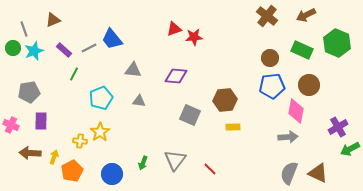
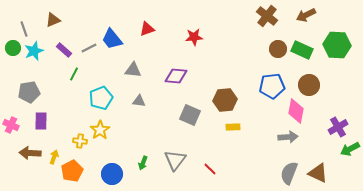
red triangle at (174, 29): moved 27 px left
green hexagon at (337, 43): moved 2 px down; rotated 20 degrees counterclockwise
brown circle at (270, 58): moved 8 px right, 9 px up
yellow star at (100, 132): moved 2 px up
